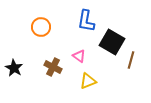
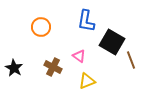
brown line: rotated 36 degrees counterclockwise
yellow triangle: moved 1 px left
